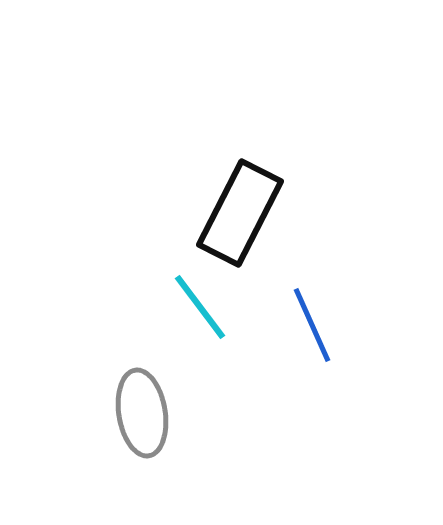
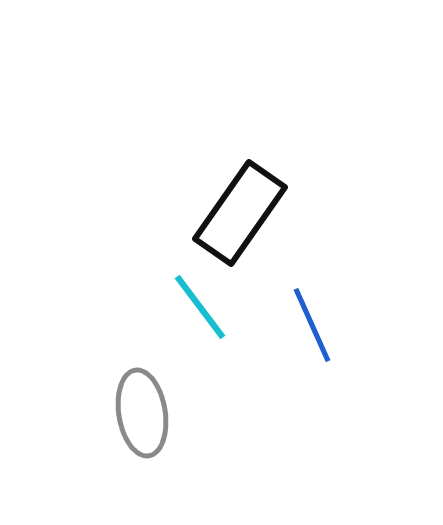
black rectangle: rotated 8 degrees clockwise
